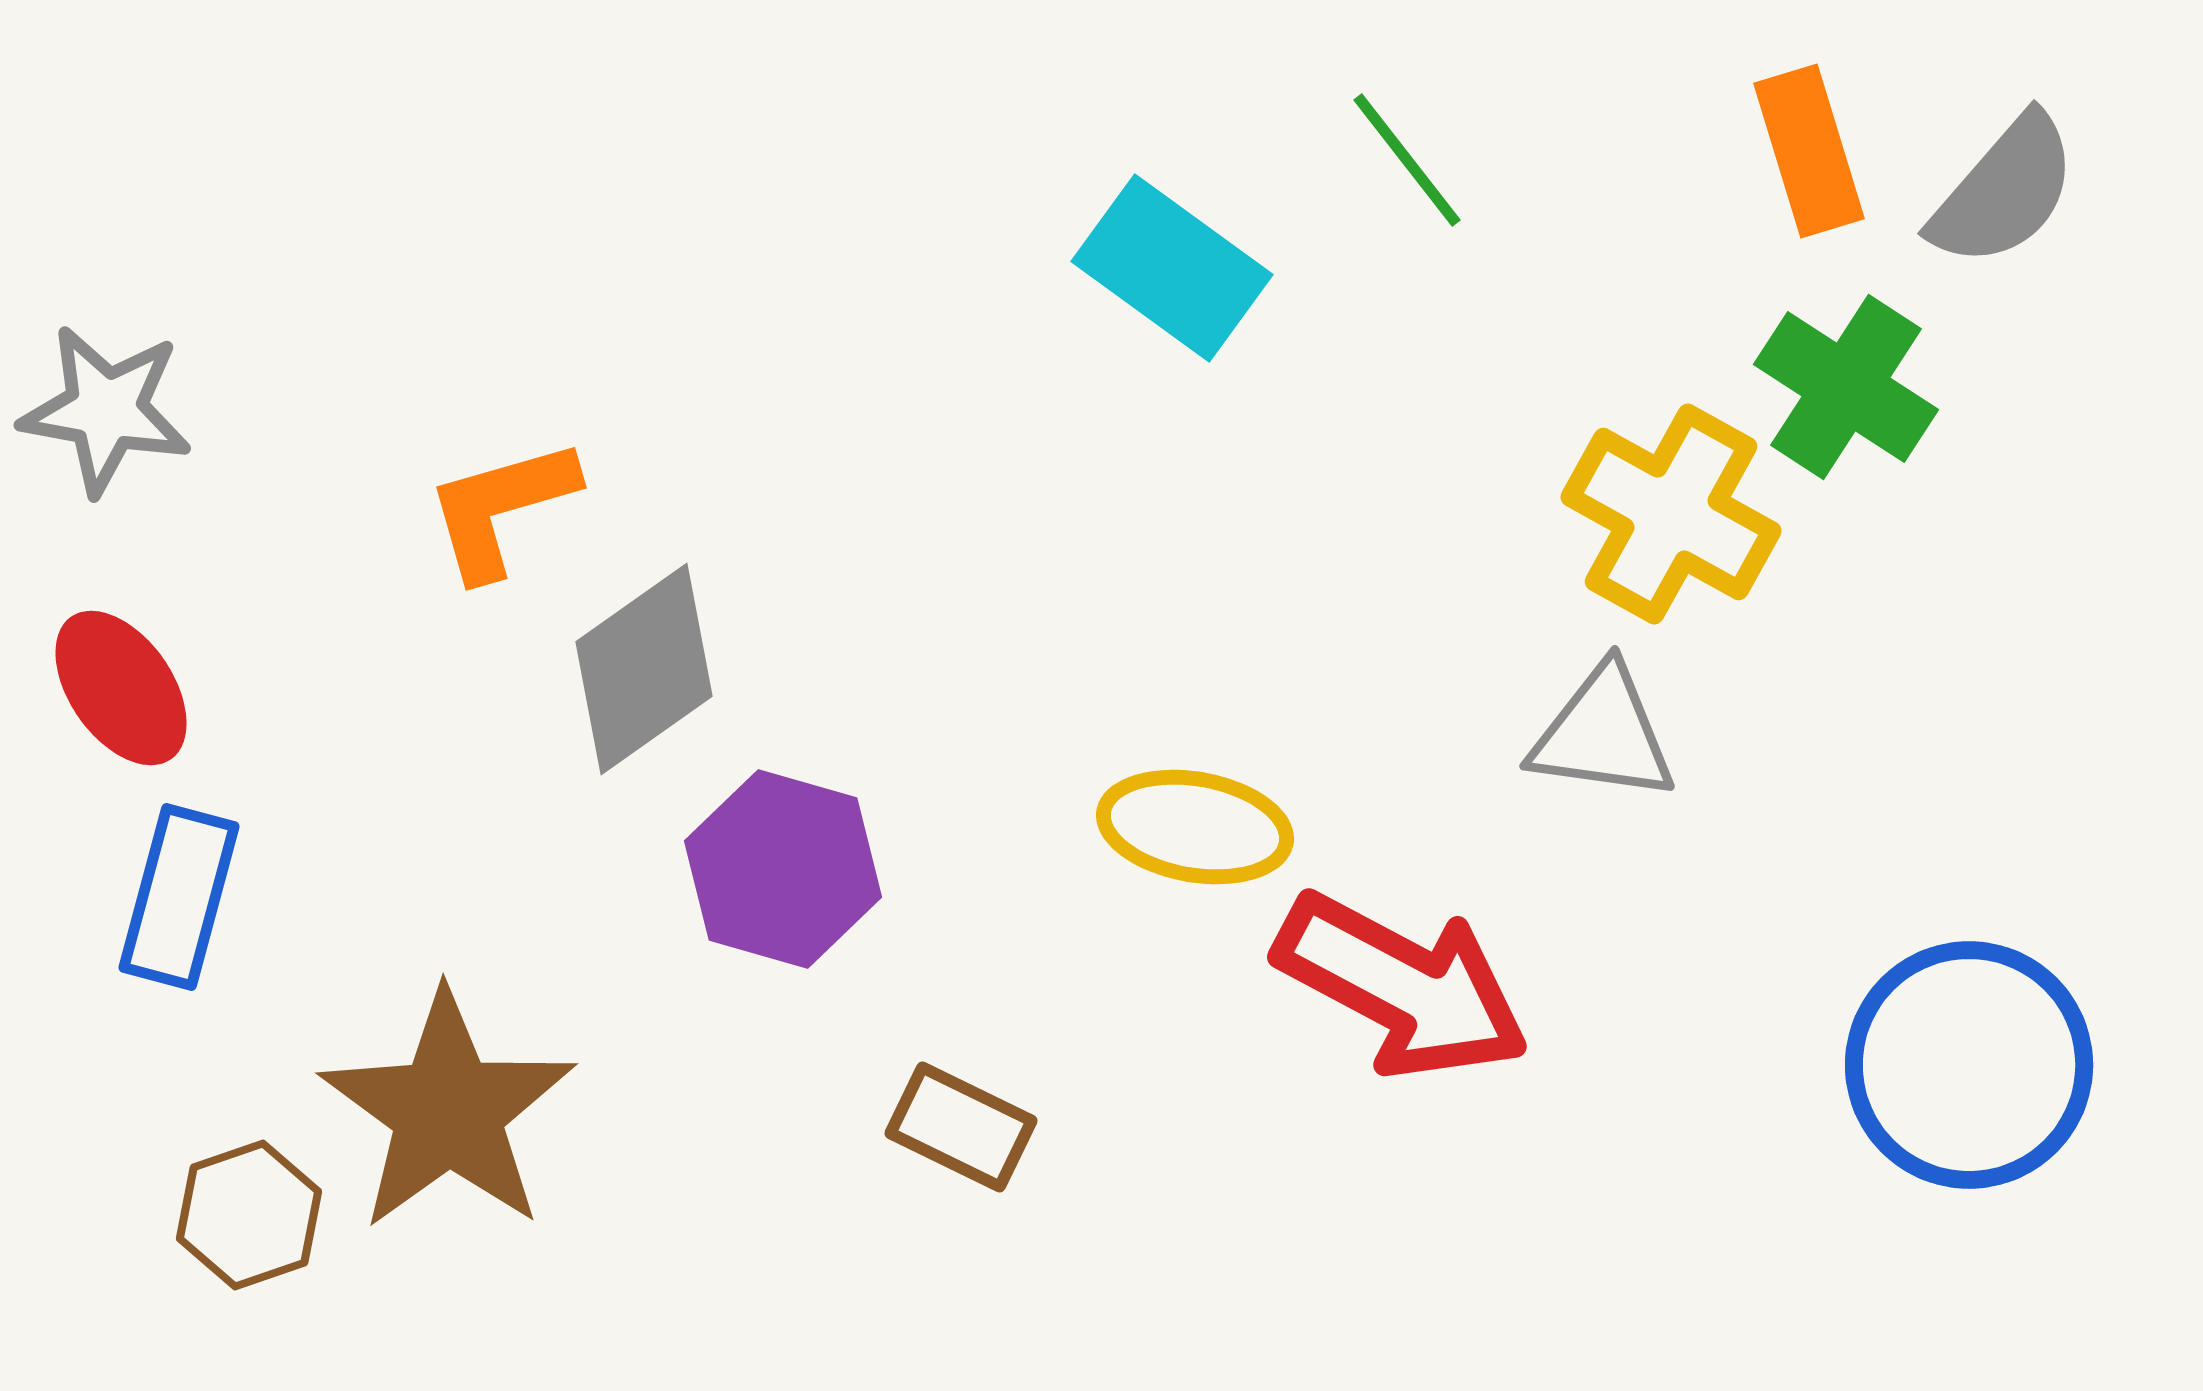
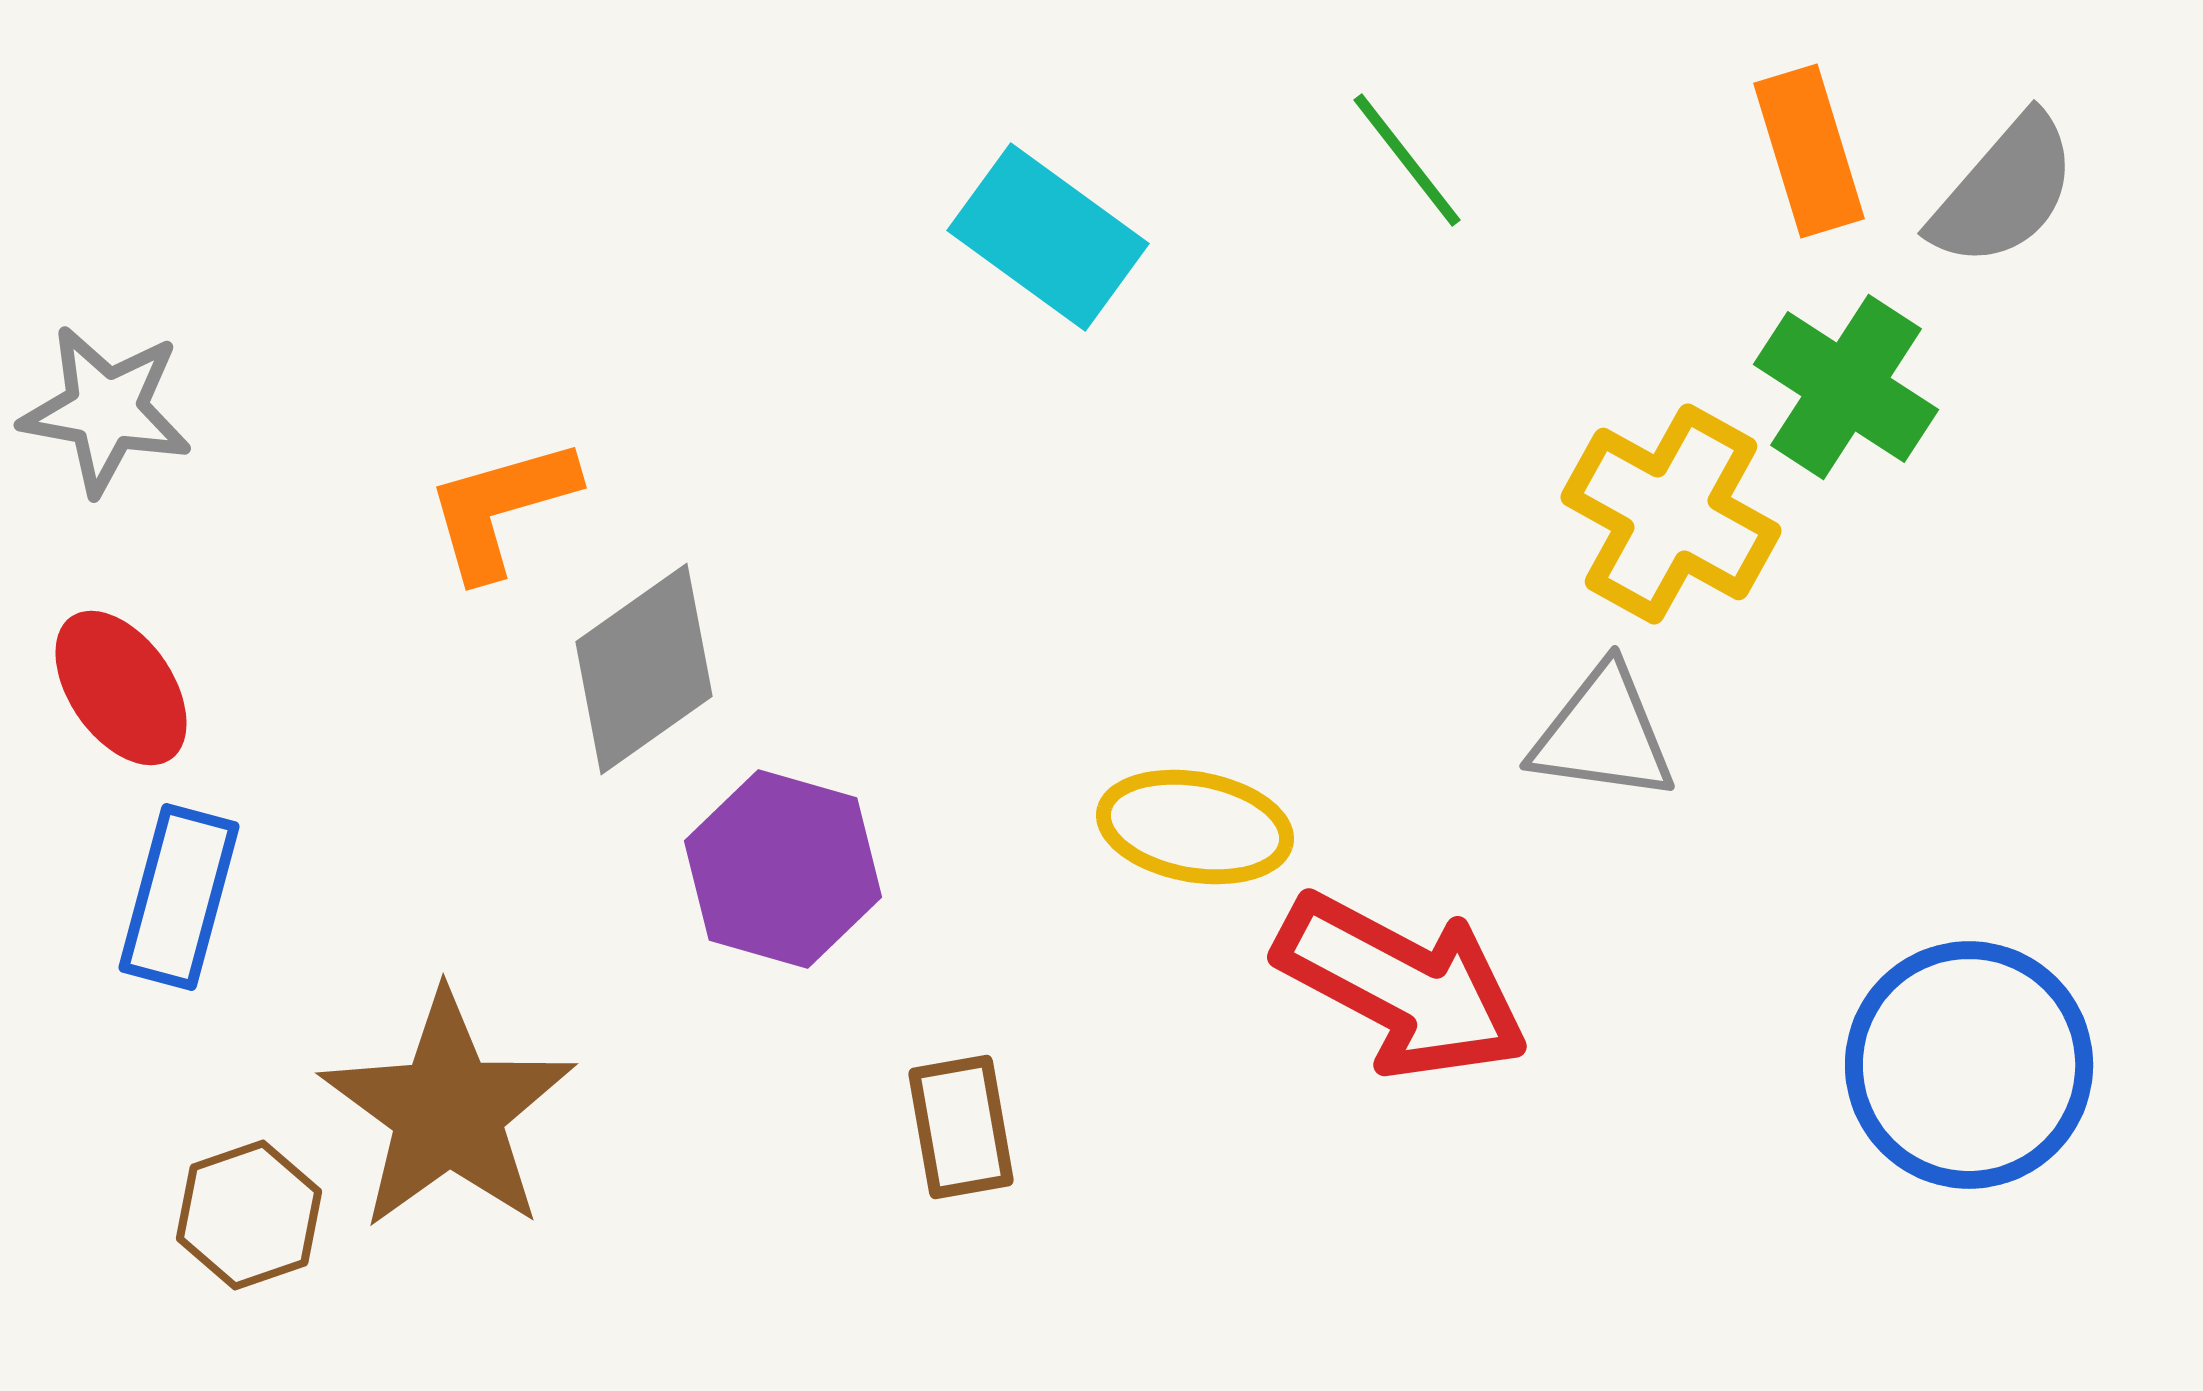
cyan rectangle: moved 124 px left, 31 px up
brown rectangle: rotated 54 degrees clockwise
